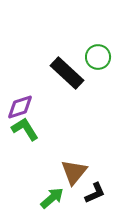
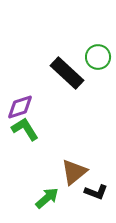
brown triangle: rotated 12 degrees clockwise
black L-shape: moved 1 px right, 1 px up; rotated 45 degrees clockwise
green arrow: moved 5 px left
